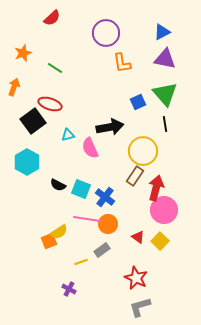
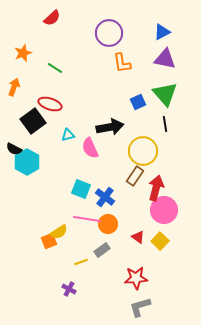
purple circle: moved 3 px right
black semicircle: moved 44 px left, 36 px up
red star: rotated 30 degrees counterclockwise
